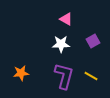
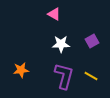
pink triangle: moved 12 px left, 5 px up
purple square: moved 1 px left
orange star: moved 3 px up
